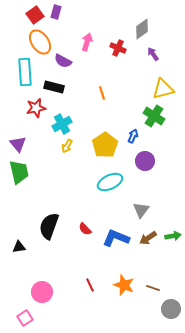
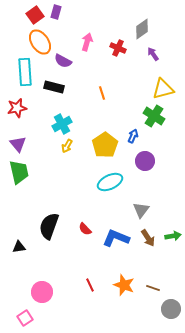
red star: moved 19 px left
brown arrow: rotated 90 degrees counterclockwise
